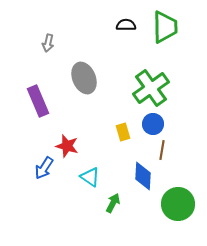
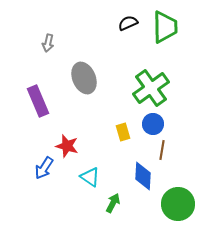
black semicircle: moved 2 px right, 2 px up; rotated 24 degrees counterclockwise
